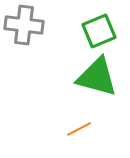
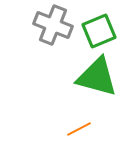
gray cross: moved 29 px right; rotated 15 degrees clockwise
